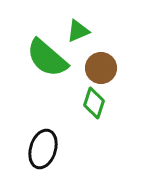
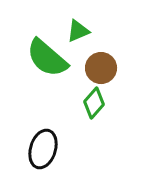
green diamond: rotated 24 degrees clockwise
